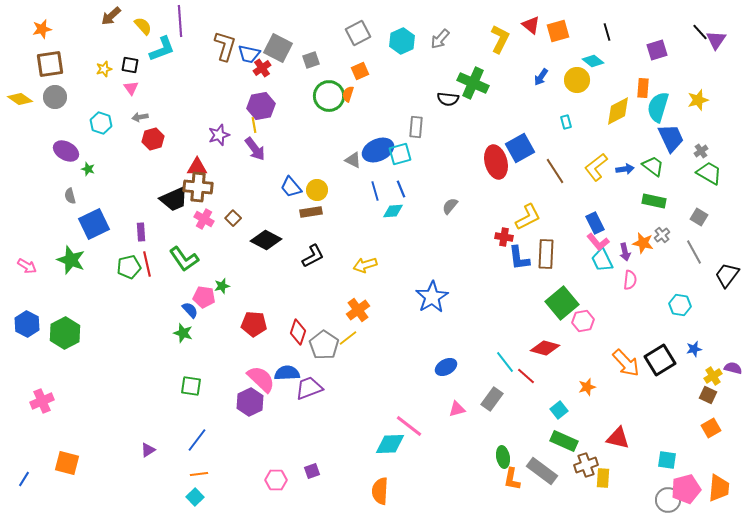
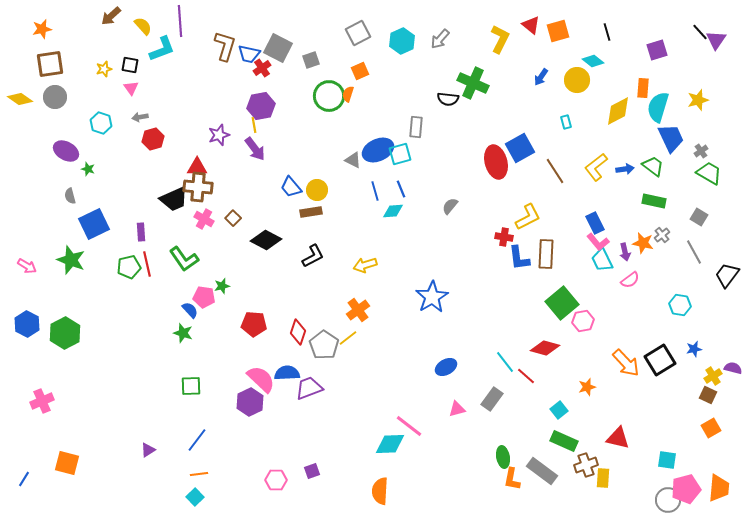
pink semicircle at (630, 280): rotated 48 degrees clockwise
green square at (191, 386): rotated 10 degrees counterclockwise
